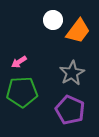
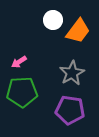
purple pentagon: rotated 16 degrees counterclockwise
